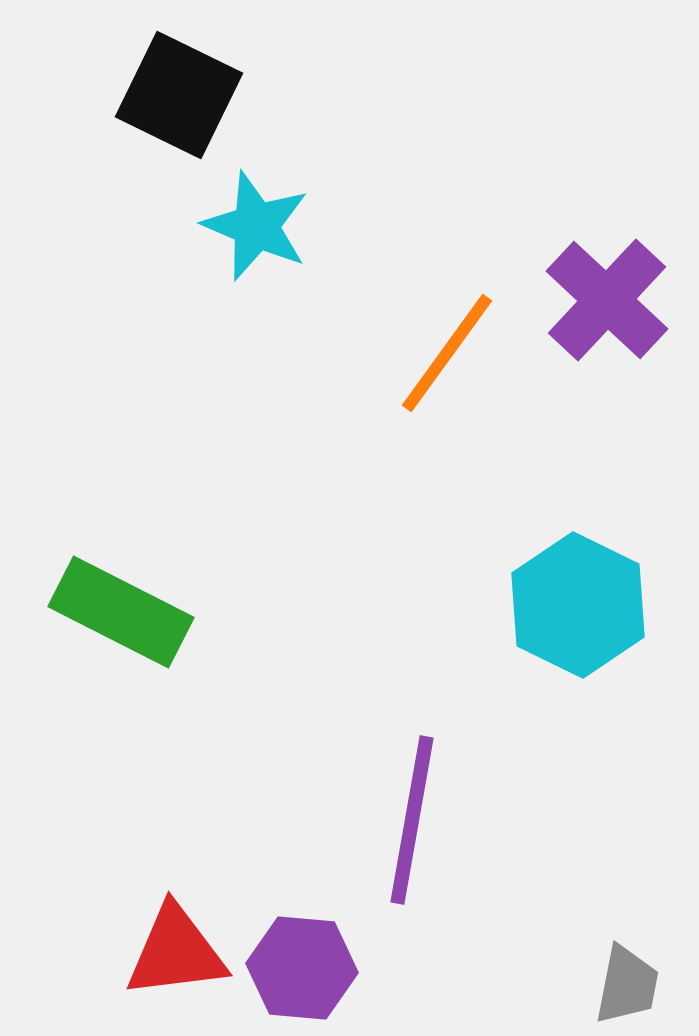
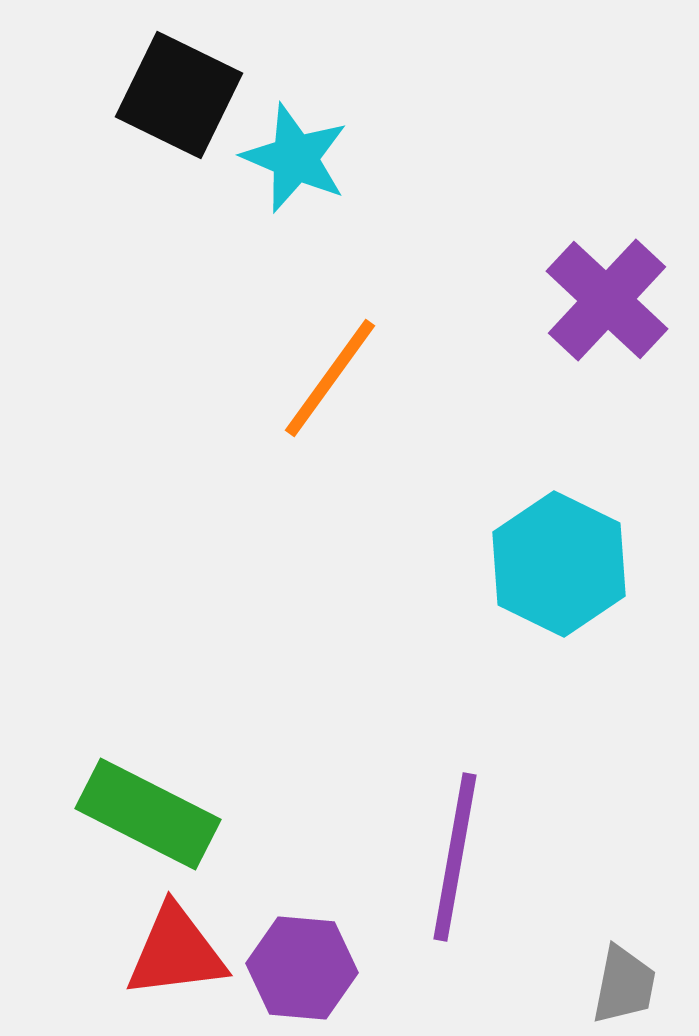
cyan star: moved 39 px right, 68 px up
orange line: moved 117 px left, 25 px down
cyan hexagon: moved 19 px left, 41 px up
green rectangle: moved 27 px right, 202 px down
purple line: moved 43 px right, 37 px down
gray trapezoid: moved 3 px left
